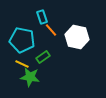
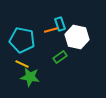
cyan rectangle: moved 18 px right, 7 px down
orange line: rotated 64 degrees counterclockwise
green rectangle: moved 17 px right
